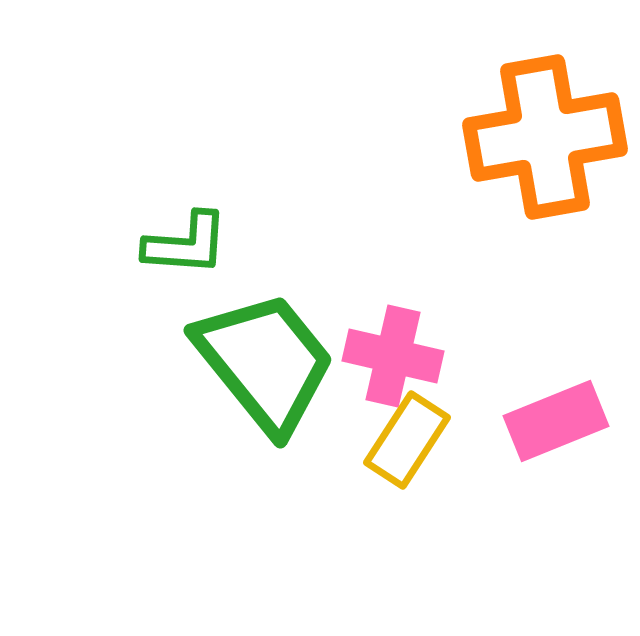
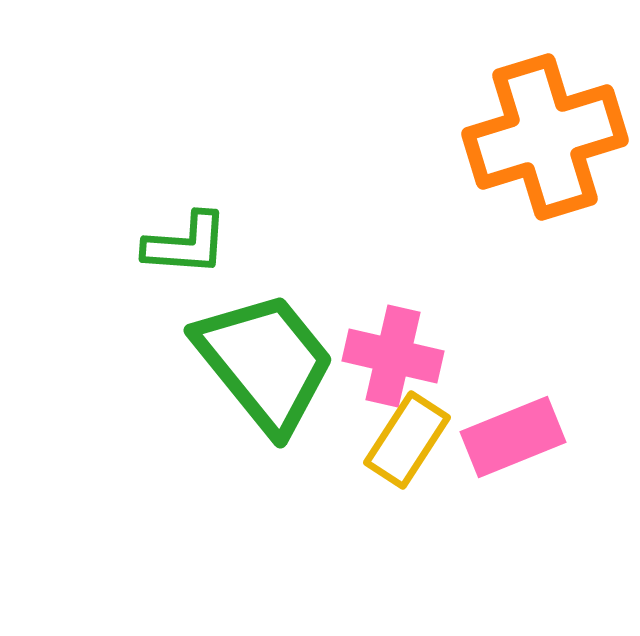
orange cross: rotated 7 degrees counterclockwise
pink rectangle: moved 43 px left, 16 px down
